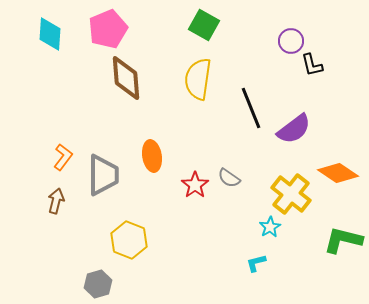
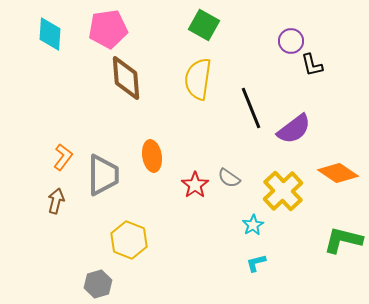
pink pentagon: rotated 15 degrees clockwise
yellow cross: moved 8 px left, 3 px up; rotated 9 degrees clockwise
cyan star: moved 17 px left, 2 px up
